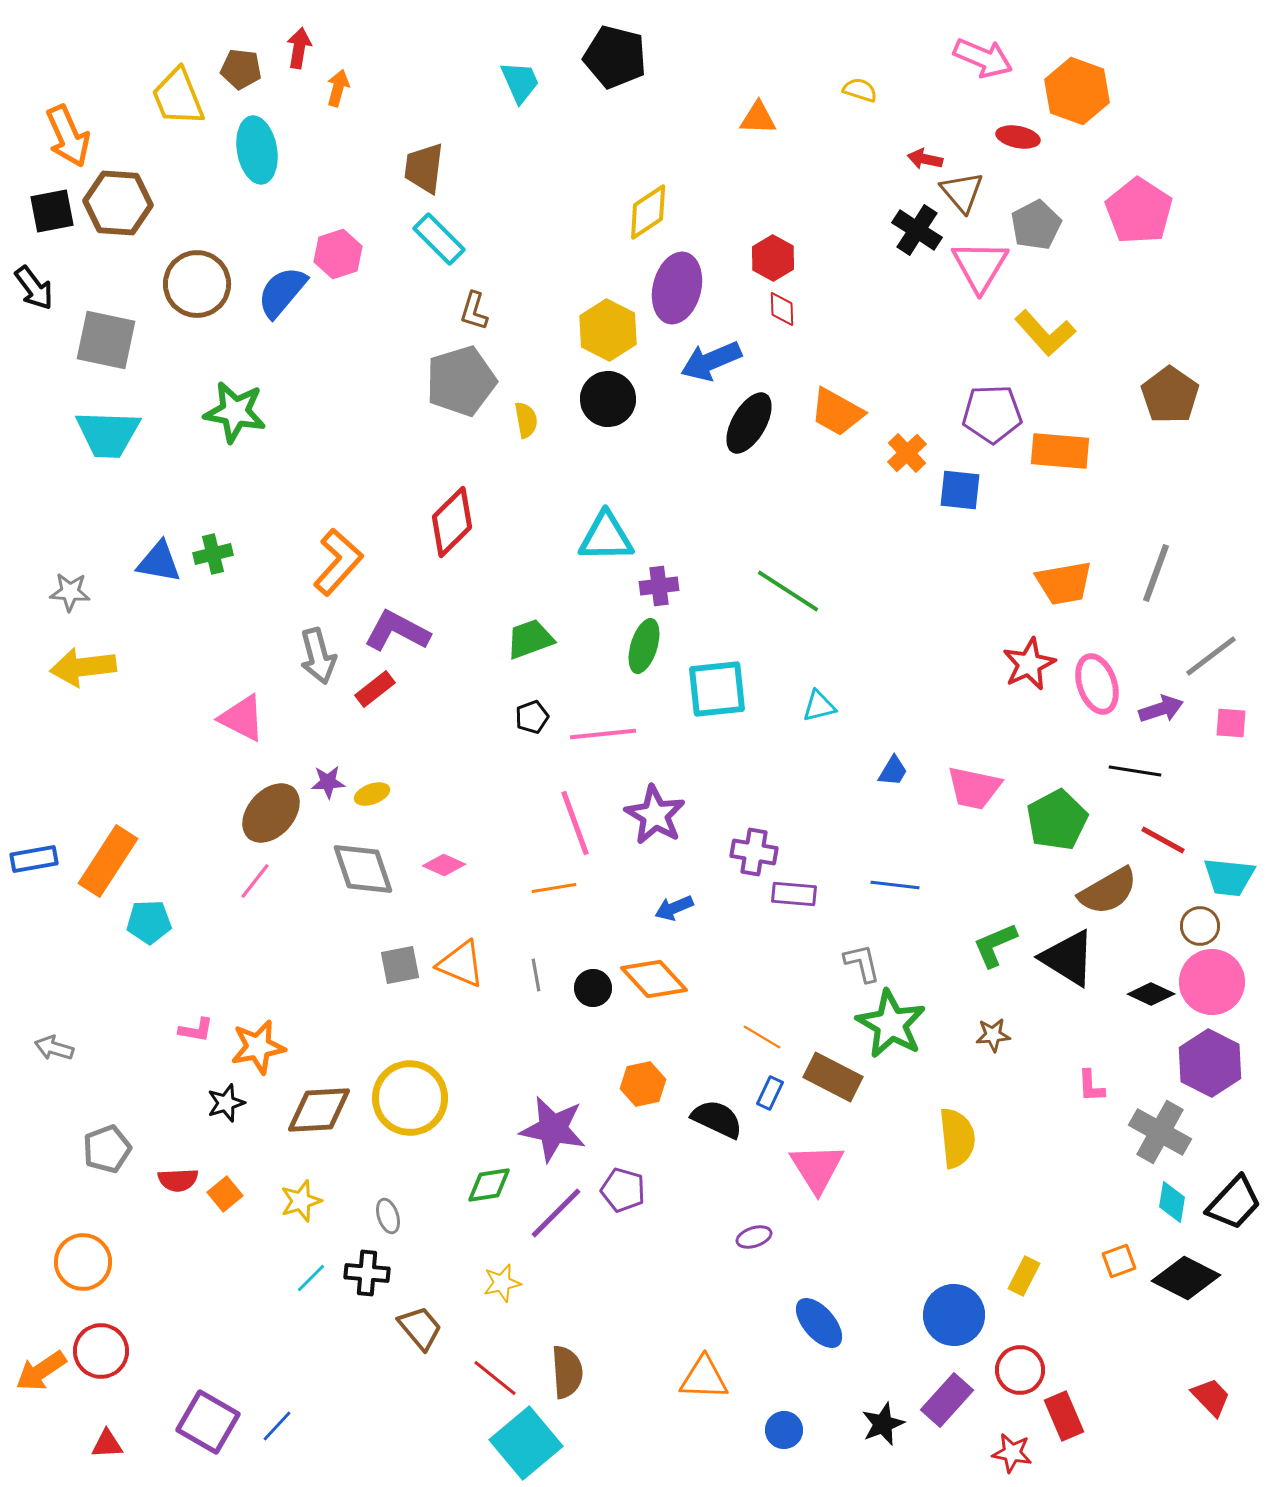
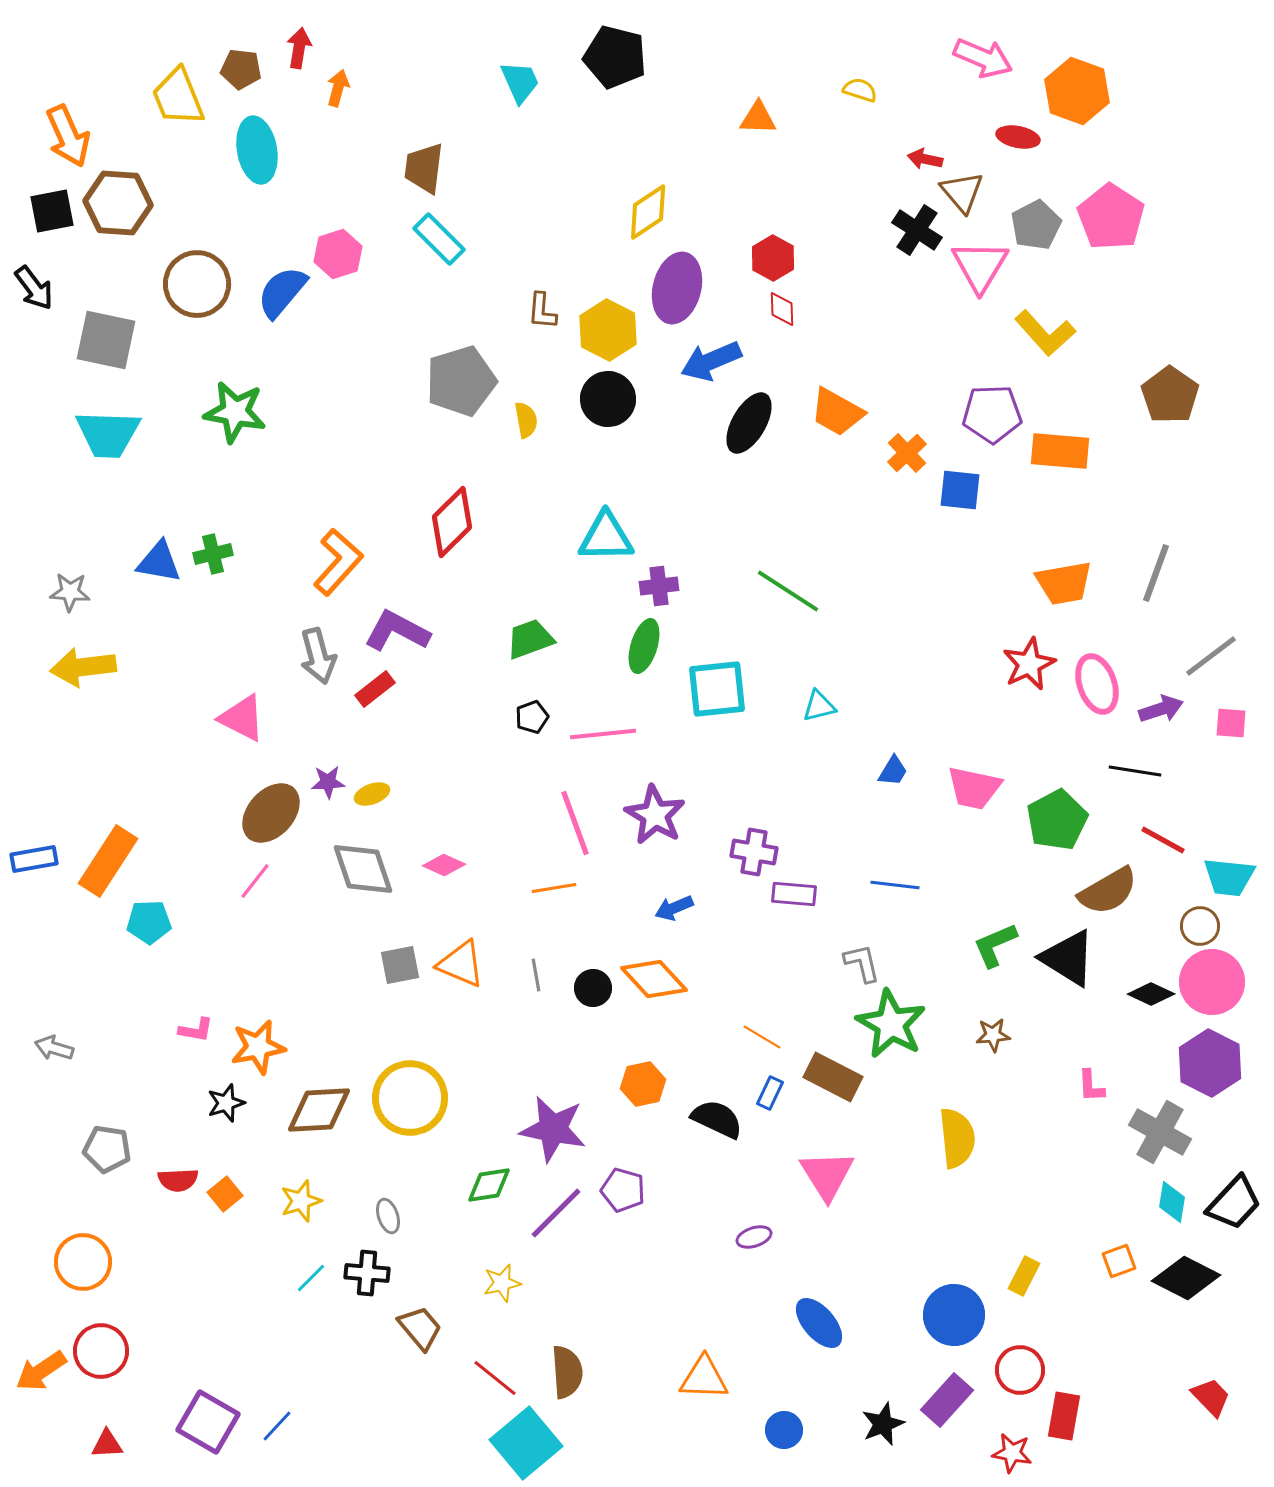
pink pentagon at (1139, 211): moved 28 px left, 6 px down
brown L-shape at (474, 311): moved 68 px right; rotated 12 degrees counterclockwise
gray pentagon at (107, 1149): rotated 30 degrees clockwise
pink triangle at (817, 1168): moved 10 px right, 7 px down
red rectangle at (1064, 1416): rotated 33 degrees clockwise
